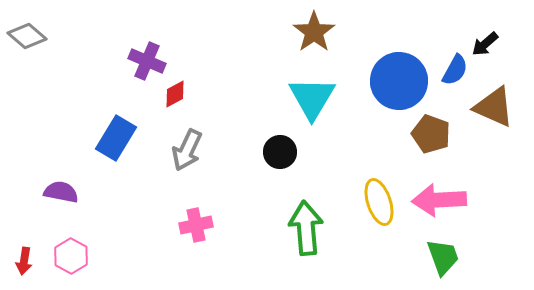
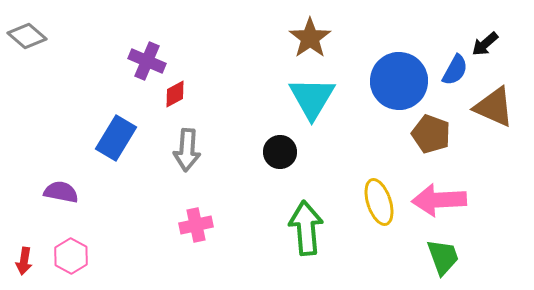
brown star: moved 4 px left, 6 px down
gray arrow: rotated 21 degrees counterclockwise
